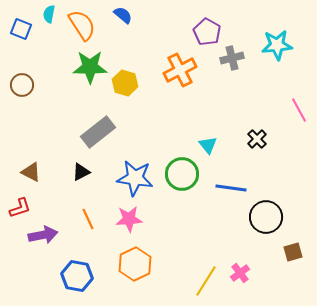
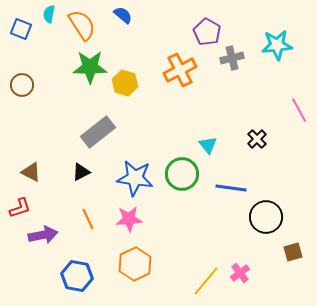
yellow line: rotated 8 degrees clockwise
